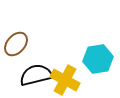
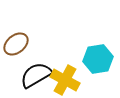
brown ellipse: rotated 10 degrees clockwise
black semicircle: rotated 16 degrees counterclockwise
